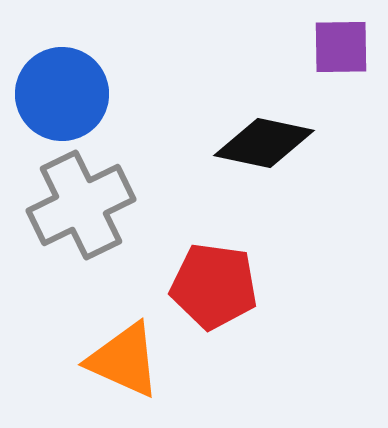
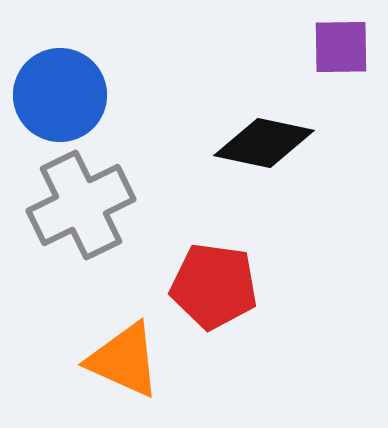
blue circle: moved 2 px left, 1 px down
